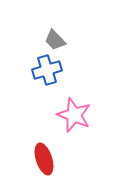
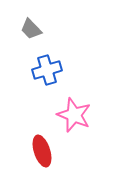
gray trapezoid: moved 24 px left, 11 px up
red ellipse: moved 2 px left, 8 px up
